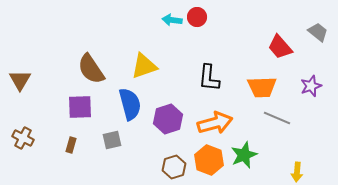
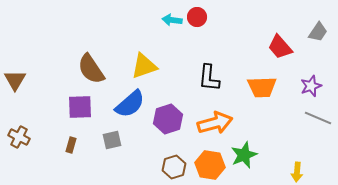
gray trapezoid: rotated 85 degrees clockwise
brown triangle: moved 5 px left
blue semicircle: rotated 64 degrees clockwise
gray line: moved 41 px right
brown cross: moved 4 px left, 1 px up
orange hexagon: moved 1 px right, 5 px down; rotated 12 degrees counterclockwise
